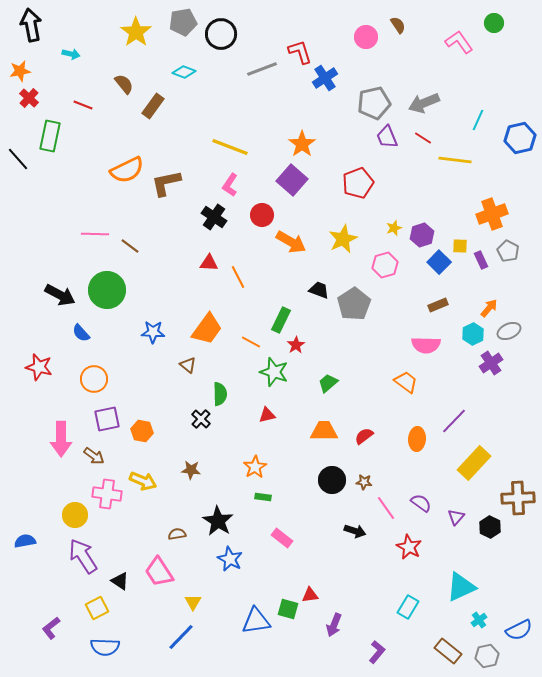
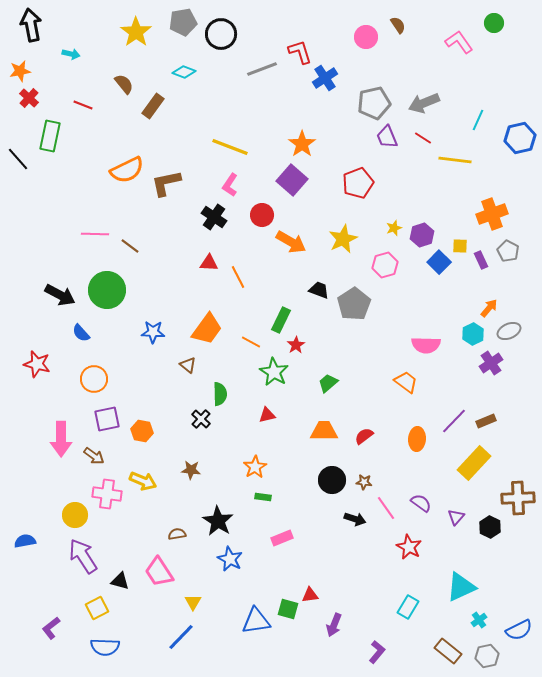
brown rectangle at (438, 305): moved 48 px right, 116 px down
red star at (39, 367): moved 2 px left, 3 px up
green star at (274, 372): rotated 12 degrees clockwise
black arrow at (355, 531): moved 12 px up
pink rectangle at (282, 538): rotated 60 degrees counterclockwise
black triangle at (120, 581): rotated 18 degrees counterclockwise
